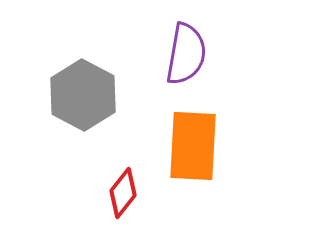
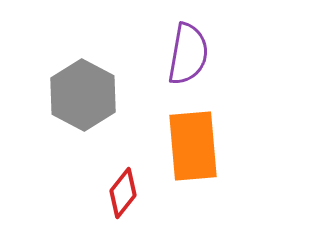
purple semicircle: moved 2 px right
orange rectangle: rotated 8 degrees counterclockwise
